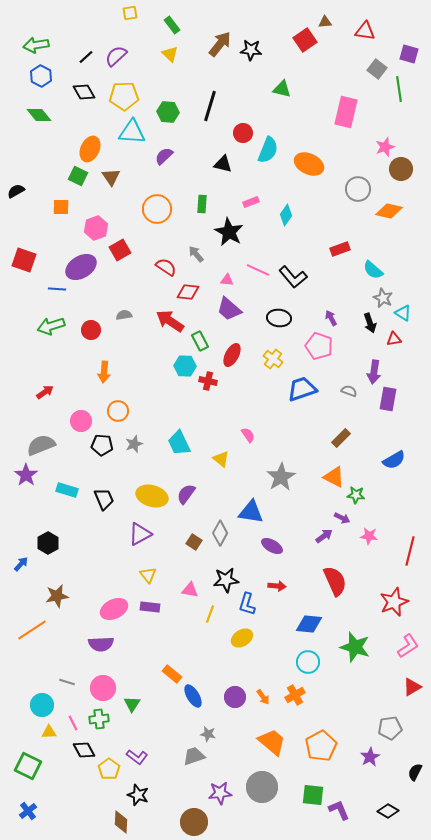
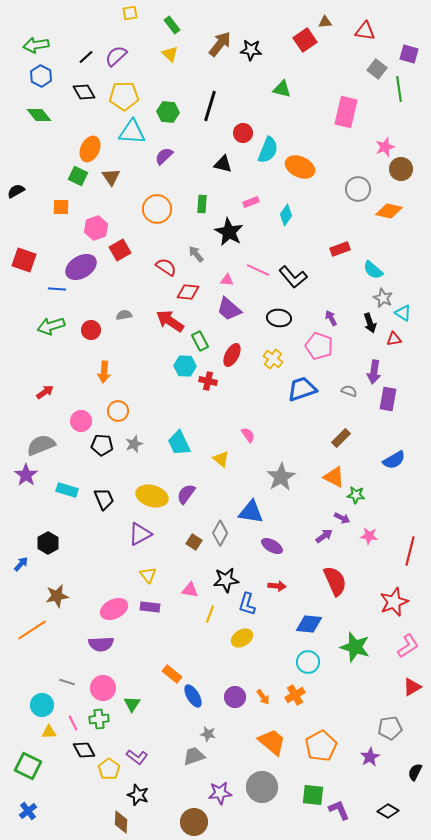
orange ellipse at (309, 164): moved 9 px left, 3 px down
